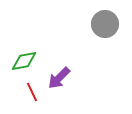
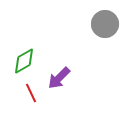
green diamond: rotated 20 degrees counterclockwise
red line: moved 1 px left, 1 px down
